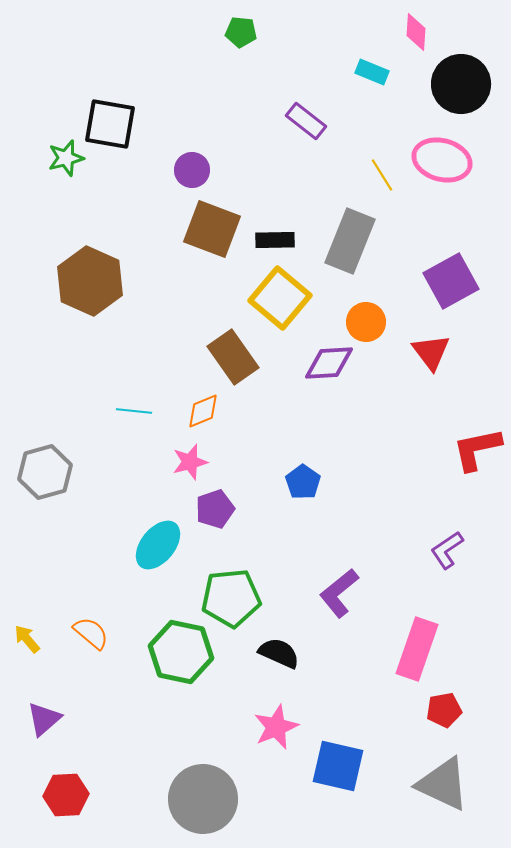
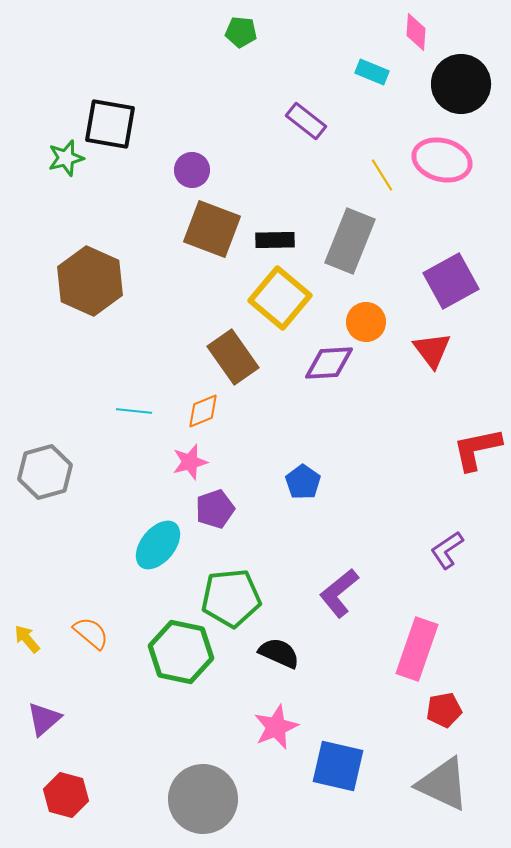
red triangle at (431, 352): moved 1 px right, 2 px up
red hexagon at (66, 795): rotated 18 degrees clockwise
